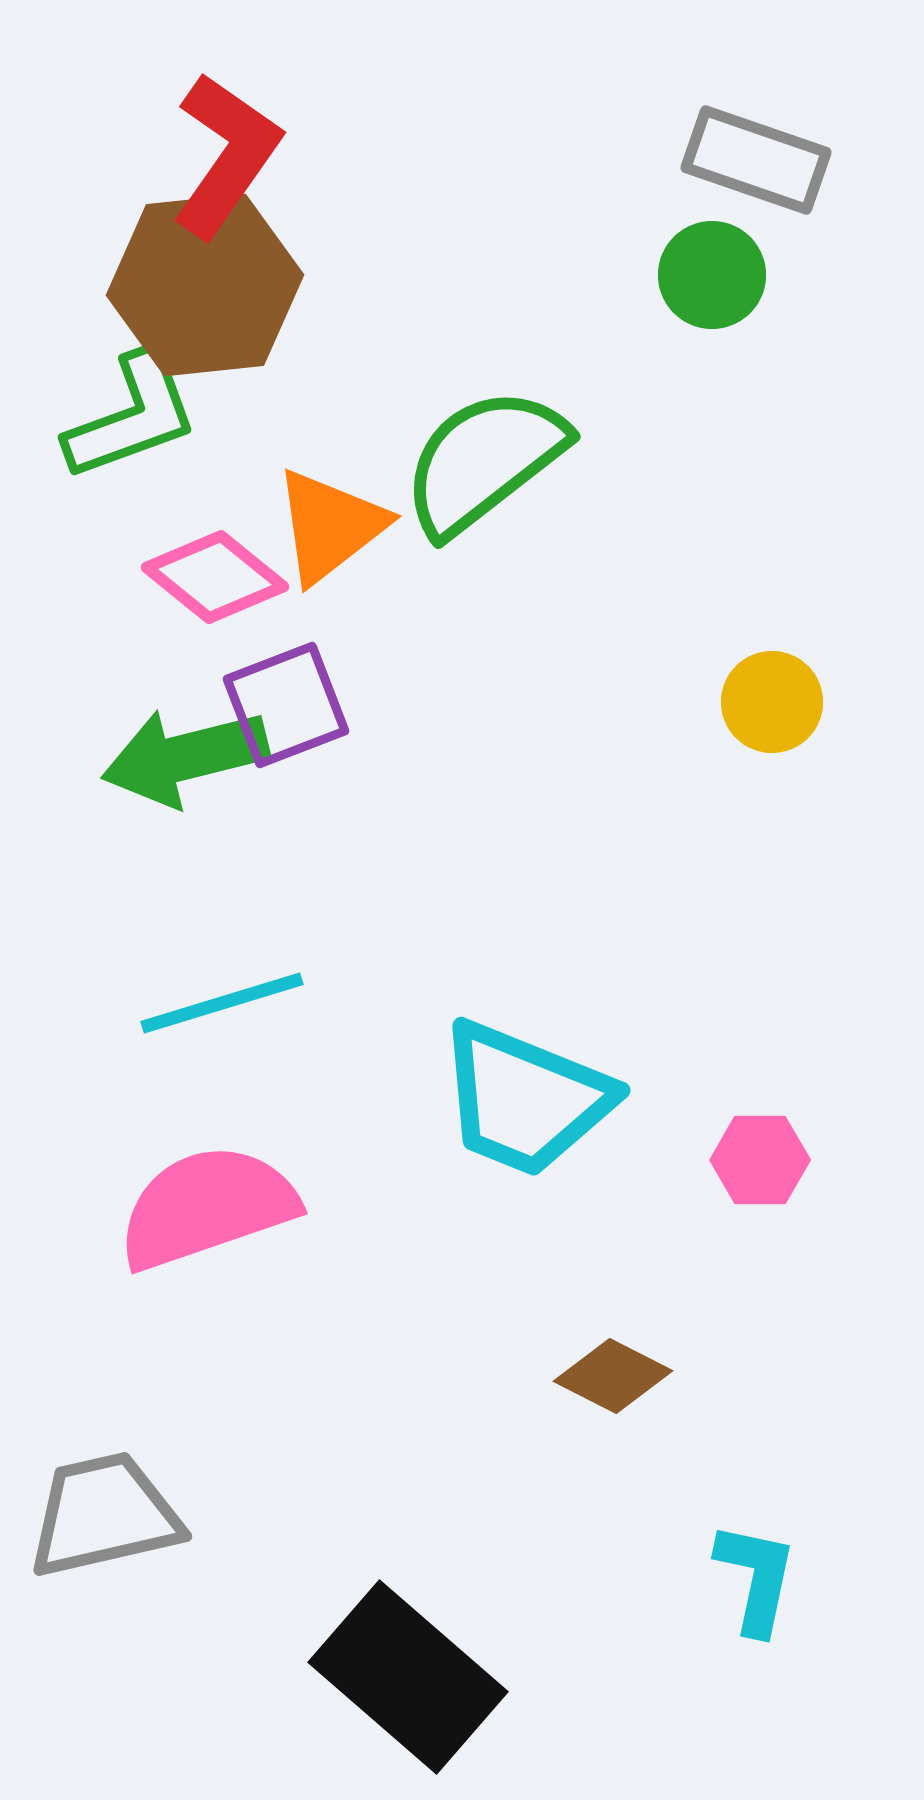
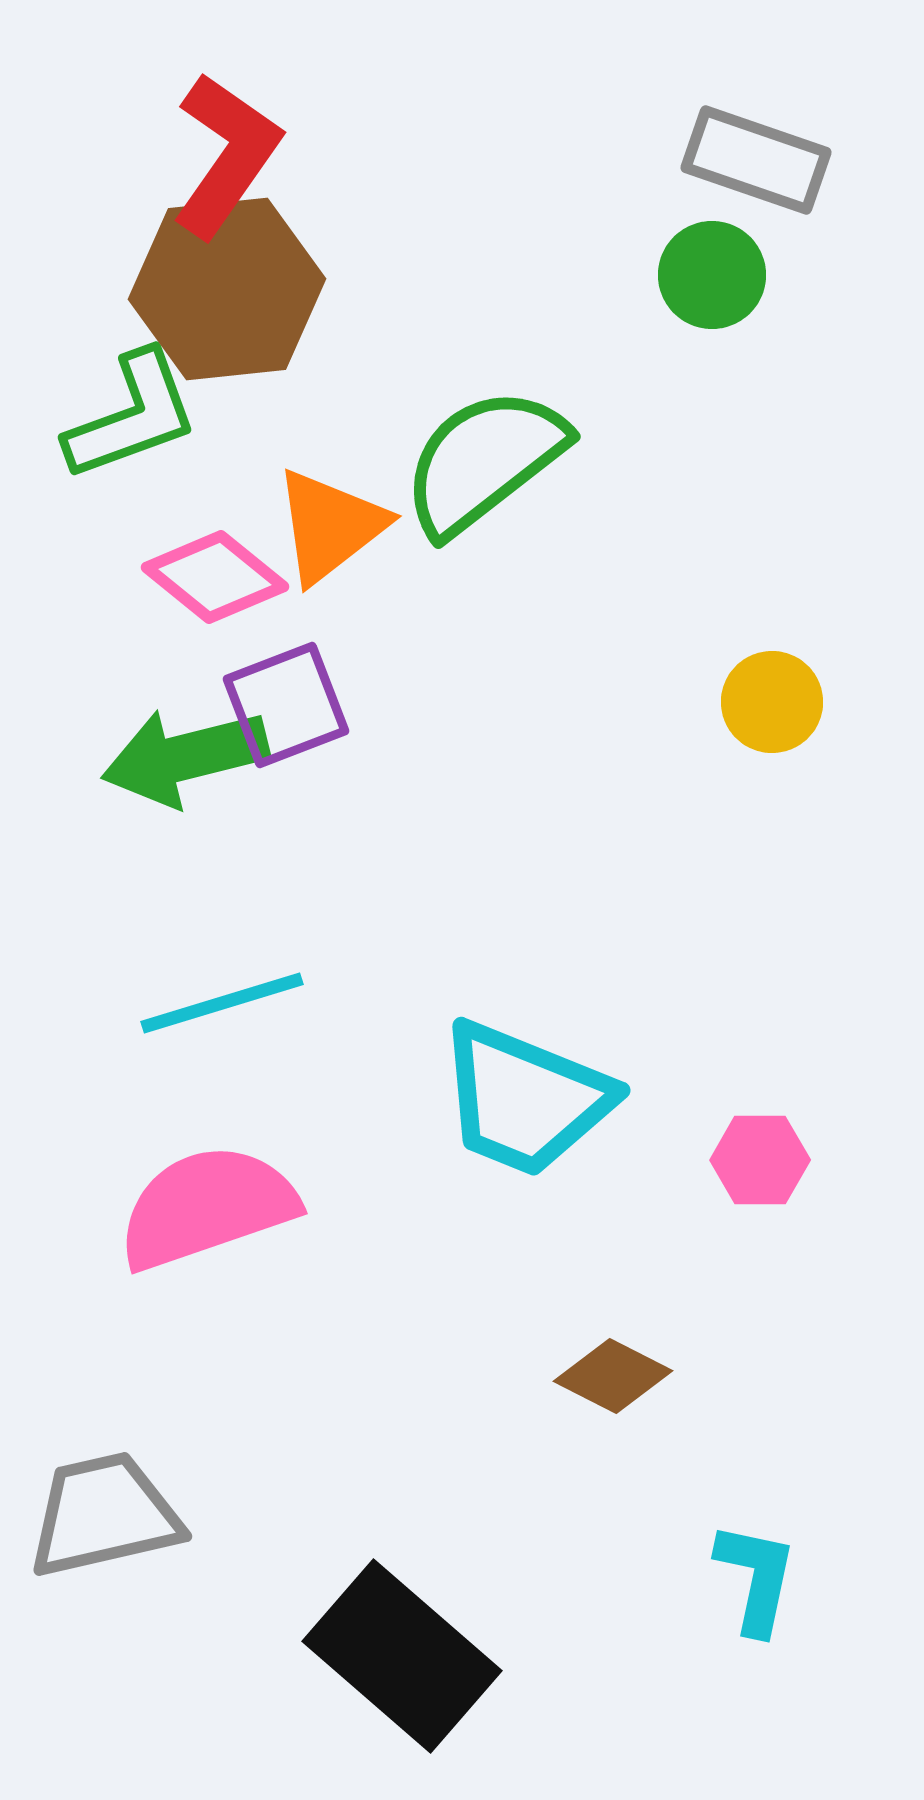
brown hexagon: moved 22 px right, 4 px down
black rectangle: moved 6 px left, 21 px up
